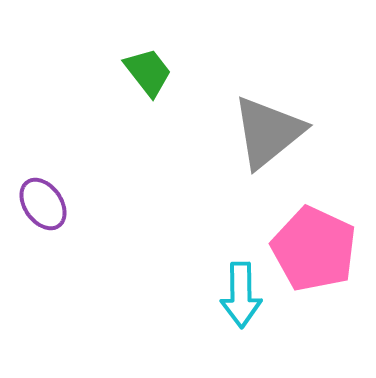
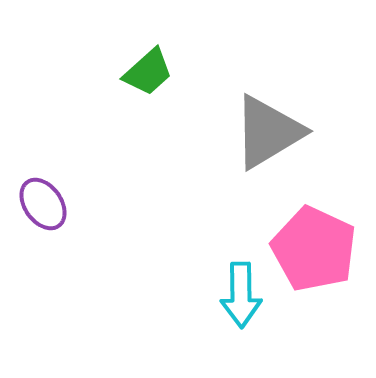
green trapezoid: rotated 86 degrees clockwise
gray triangle: rotated 8 degrees clockwise
